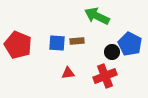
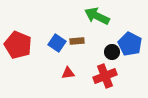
blue square: rotated 30 degrees clockwise
